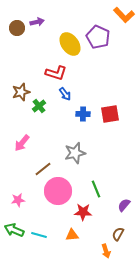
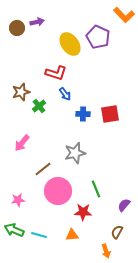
brown semicircle: moved 1 px left, 2 px up
